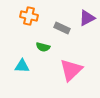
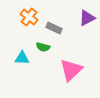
orange cross: moved 1 px down; rotated 24 degrees clockwise
gray rectangle: moved 8 px left
cyan triangle: moved 8 px up
